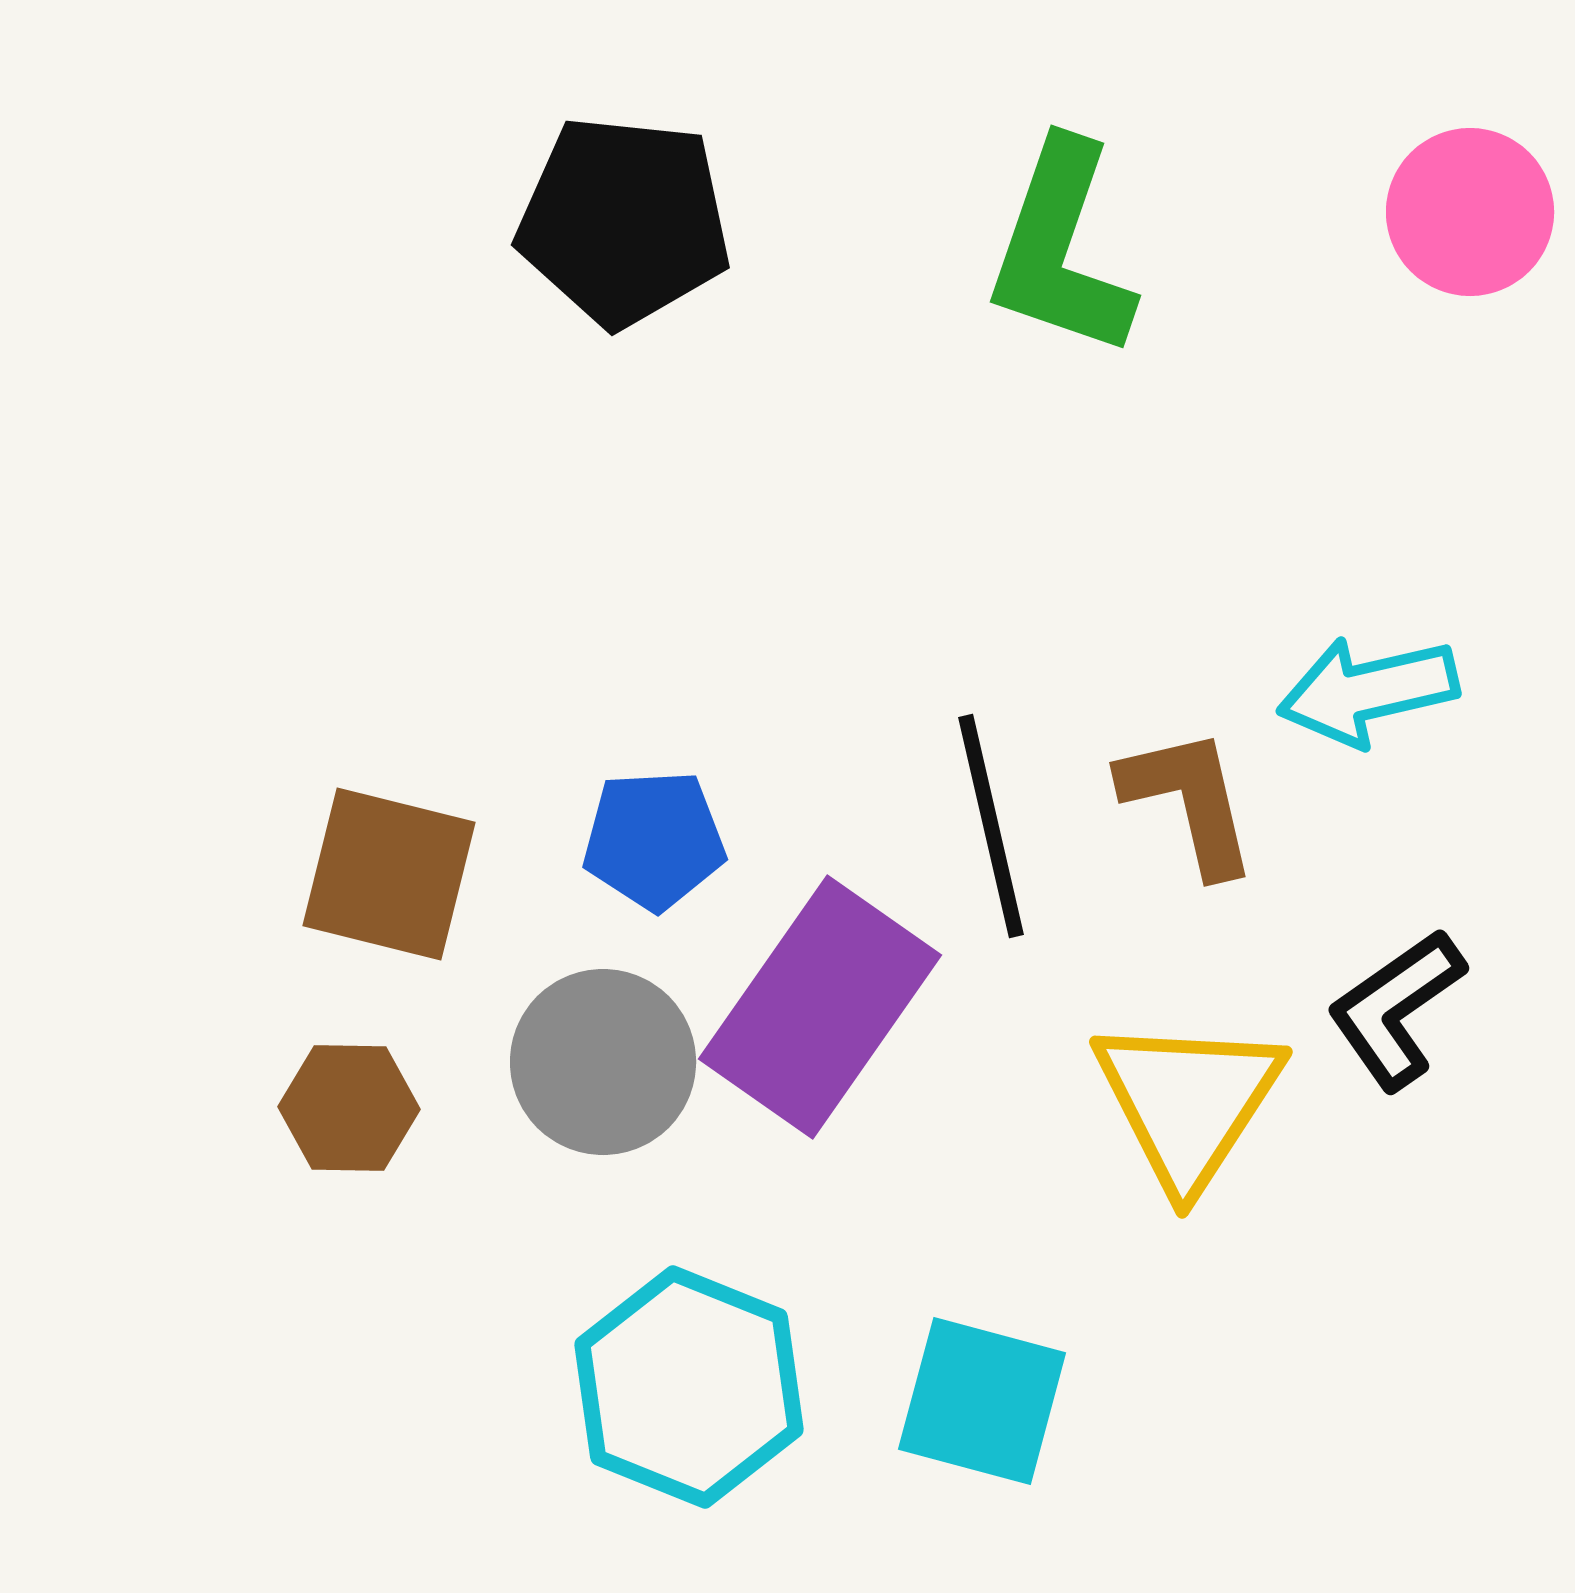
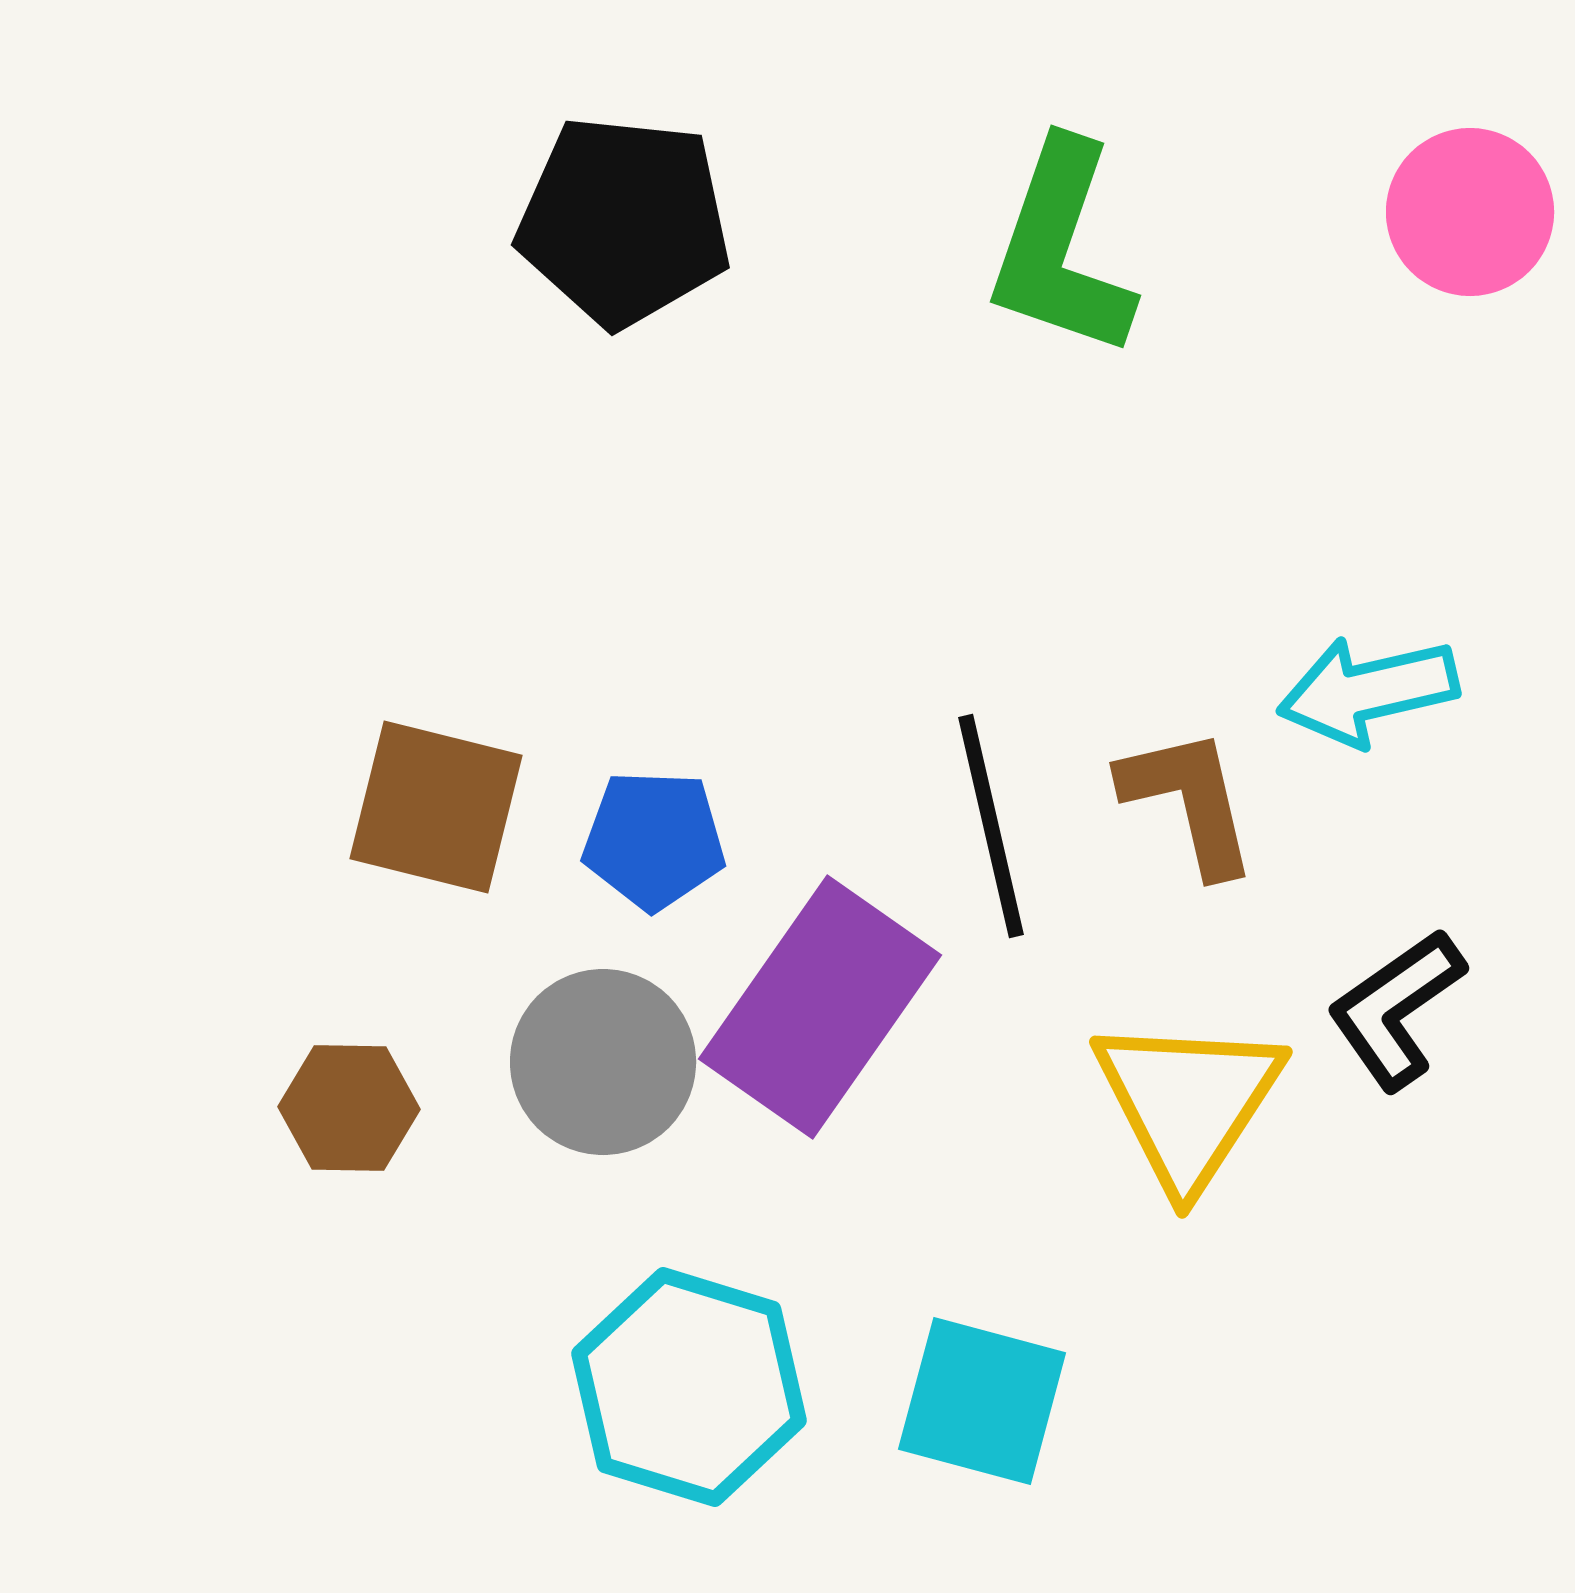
blue pentagon: rotated 5 degrees clockwise
brown square: moved 47 px right, 67 px up
cyan hexagon: rotated 5 degrees counterclockwise
